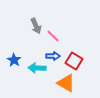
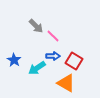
gray arrow: rotated 21 degrees counterclockwise
cyan arrow: rotated 36 degrees counterclockwise
